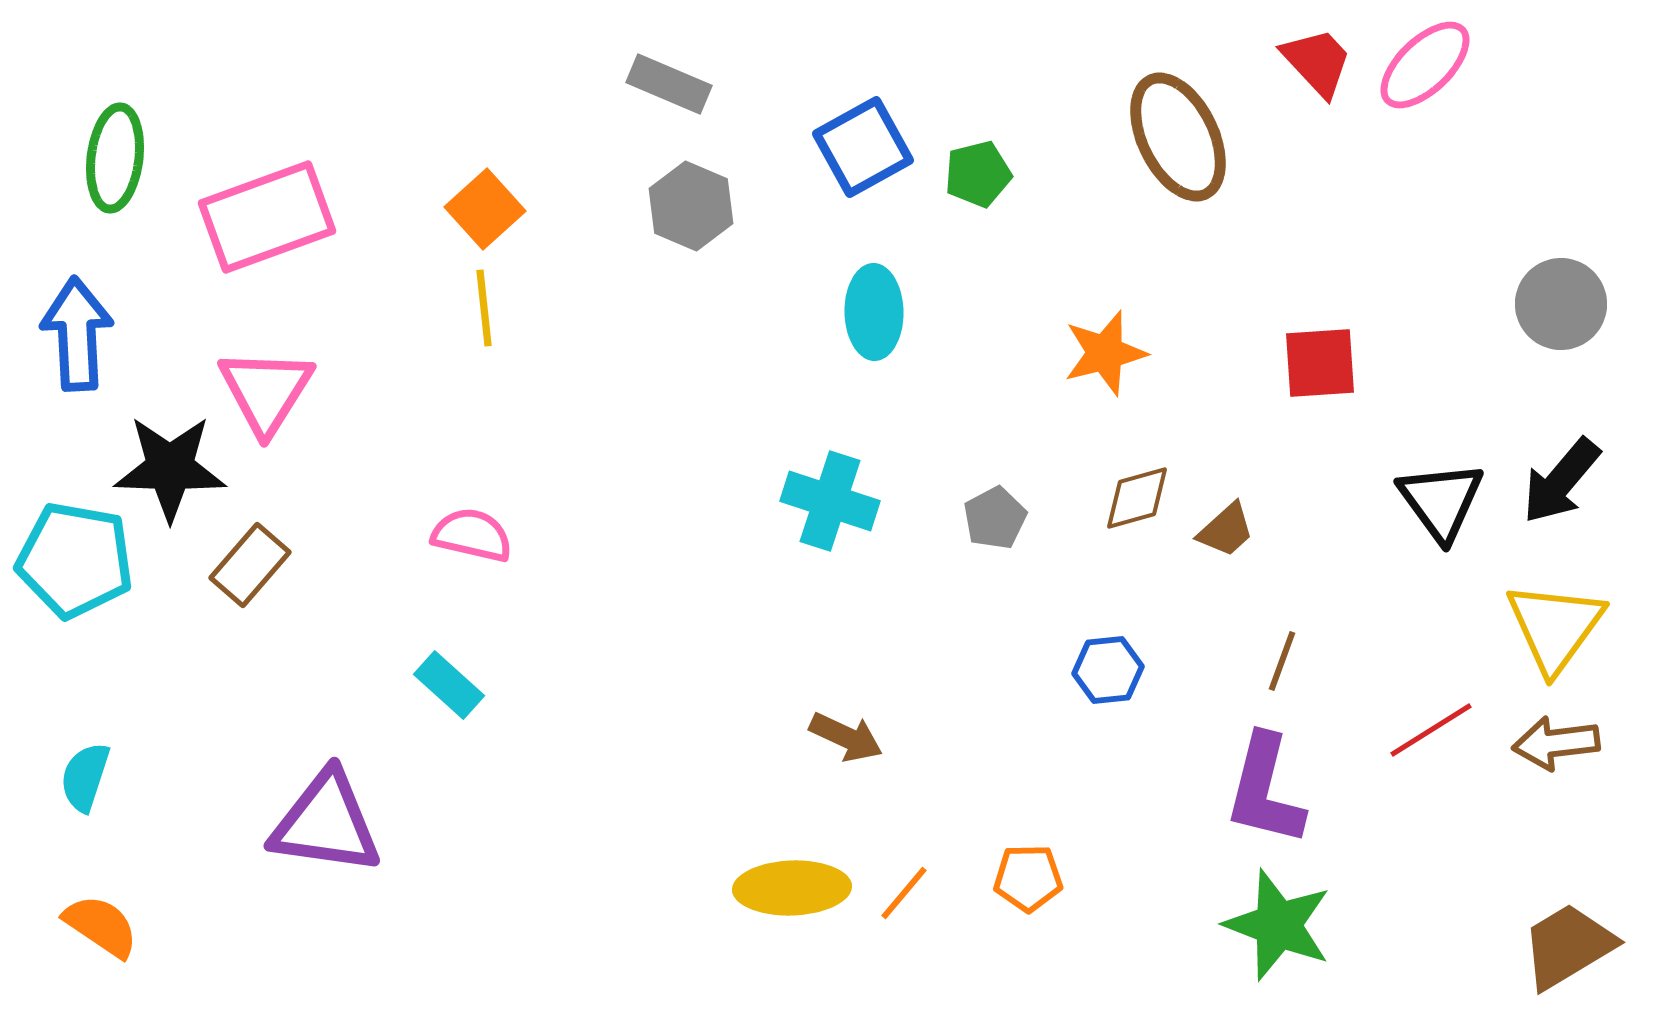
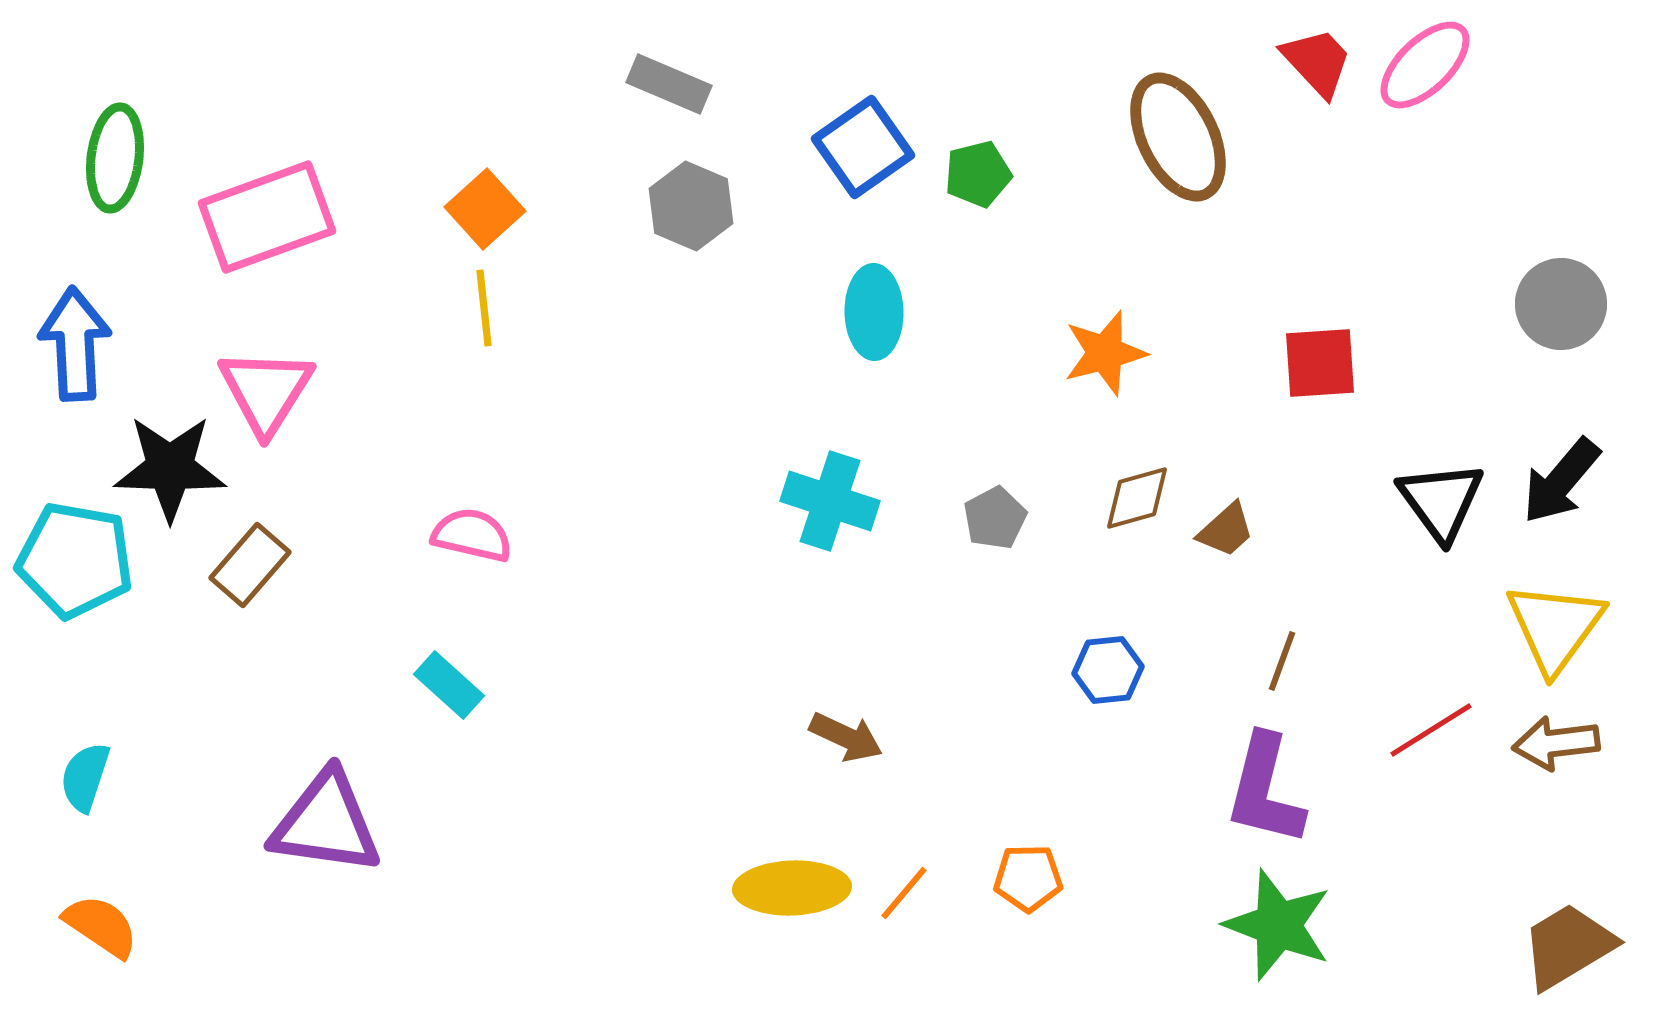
blue square at (863, 147): rotated 6 degrees counterclockwise
blue arrow at (77, 334): moved 2 px left, 10 px down
